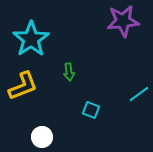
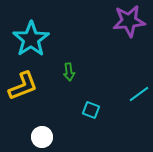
purple star: moved 6 px right
